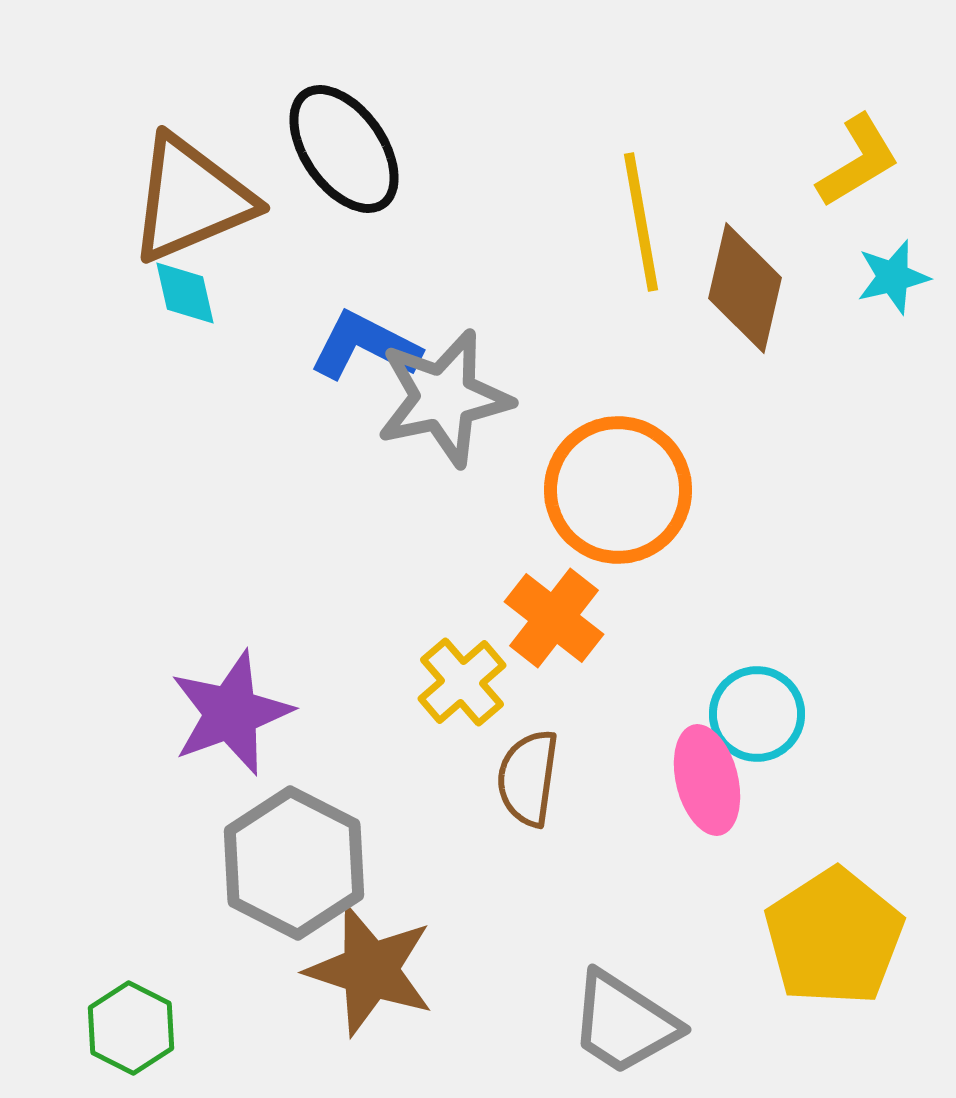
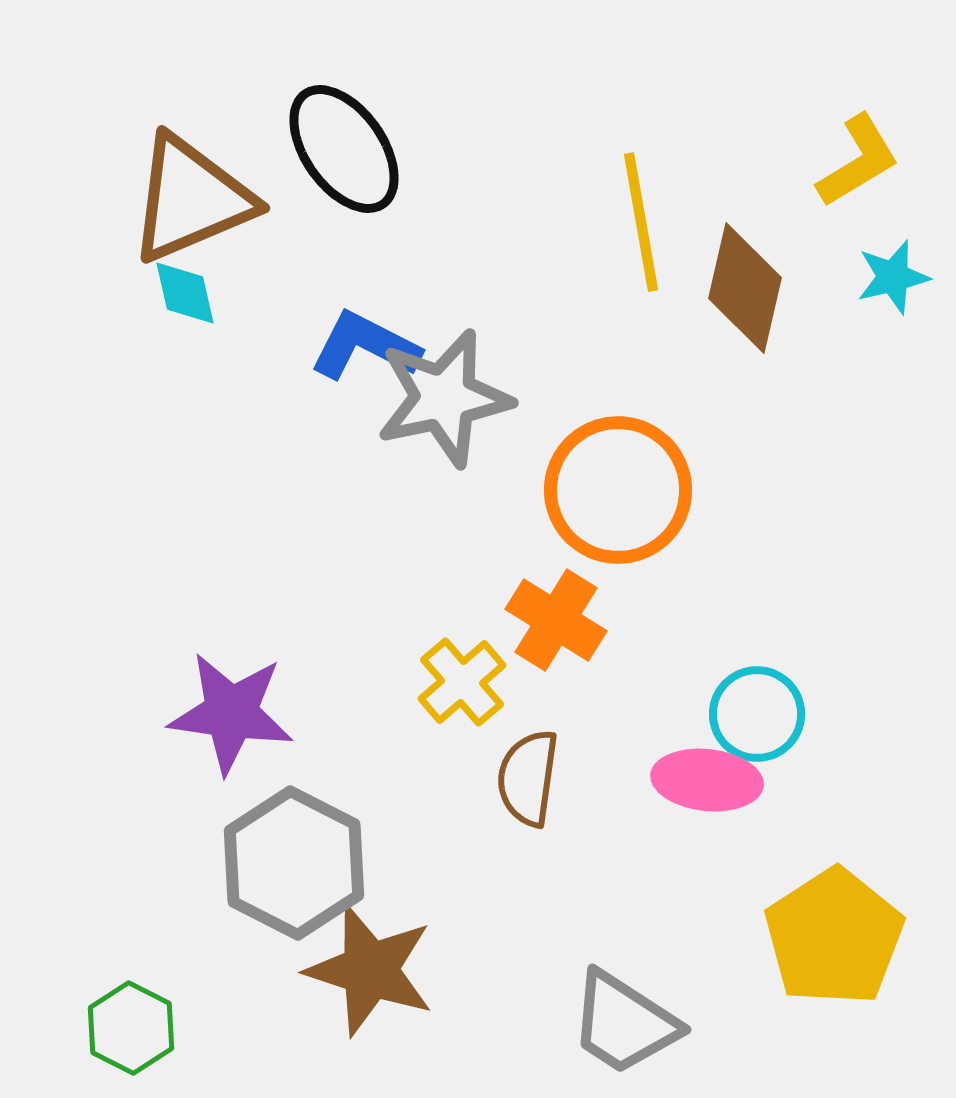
orange cross: moved 2 px right, 2 px down; rotated 6 degrees counterclockwise
purple star: rotated 28 degrees clockwise
pink ellipse: rotated 70 degrees counterclockwise
